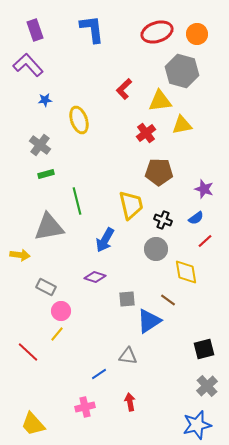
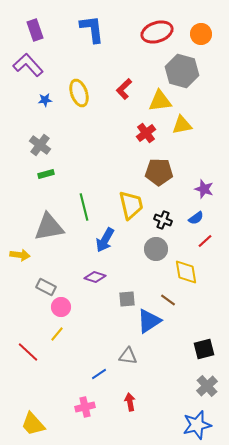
orange circle at (197, 34): moved 4 px right
yellow ellipse at (79, 120): moved 27 px up
green line at (77, 201): moved 7 px right, 6 px down
pink circle at (61, 311): moved 4 px up
